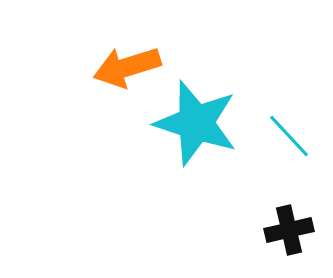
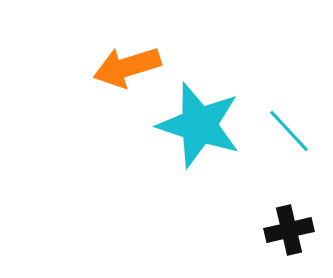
cyan star: moved 3 px right, 2 px down
cyan line: moved 5 px up
